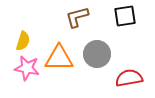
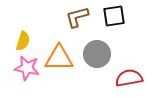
black square: moved 11 px left
